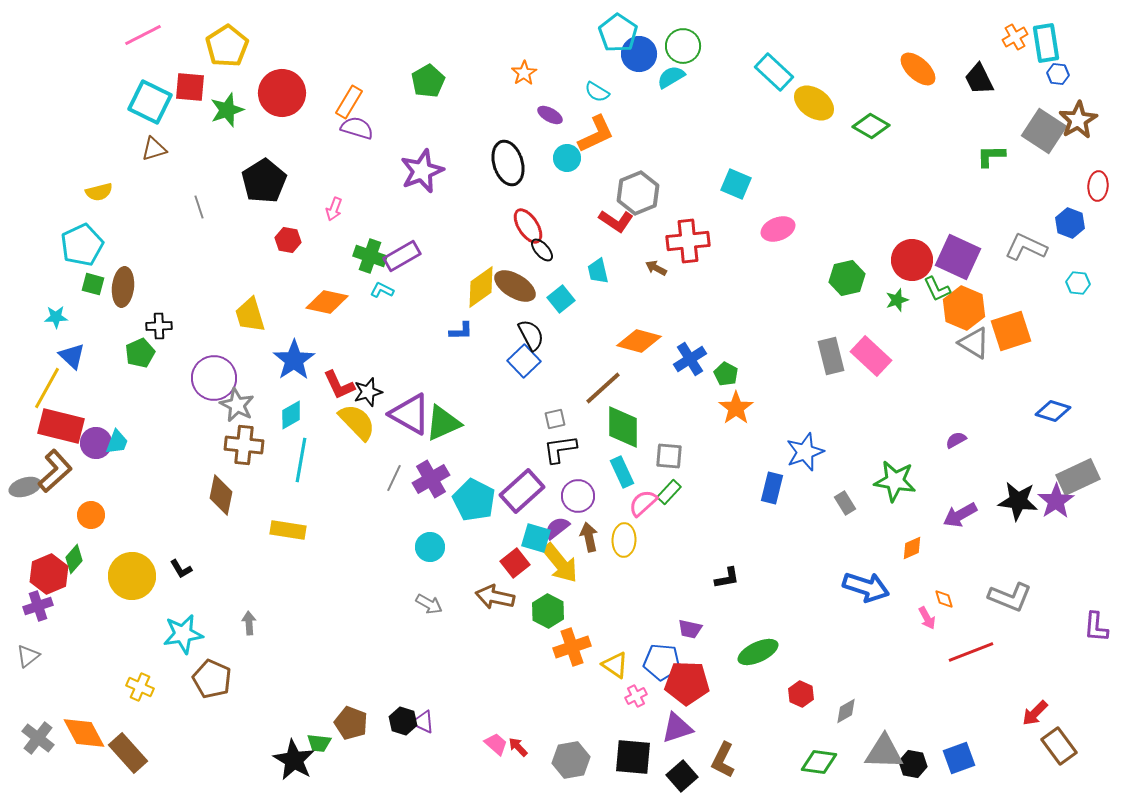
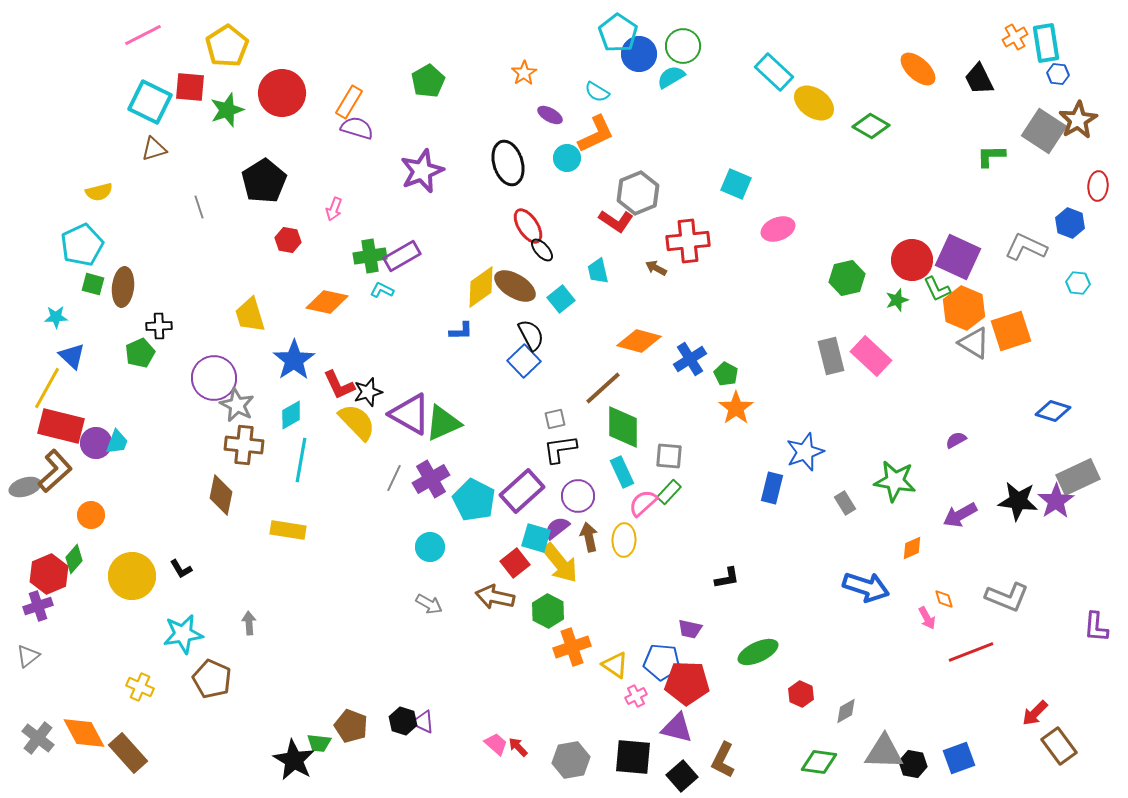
green cross at (370, 256): rotated 28 degrees counterclockwise
gray L-shape at (1010, 597): moved 3 px left
brown pentagon at (351, 723): moved 3 px down
purple triangle at (677, 728): rotated 32 degrees clockwise
